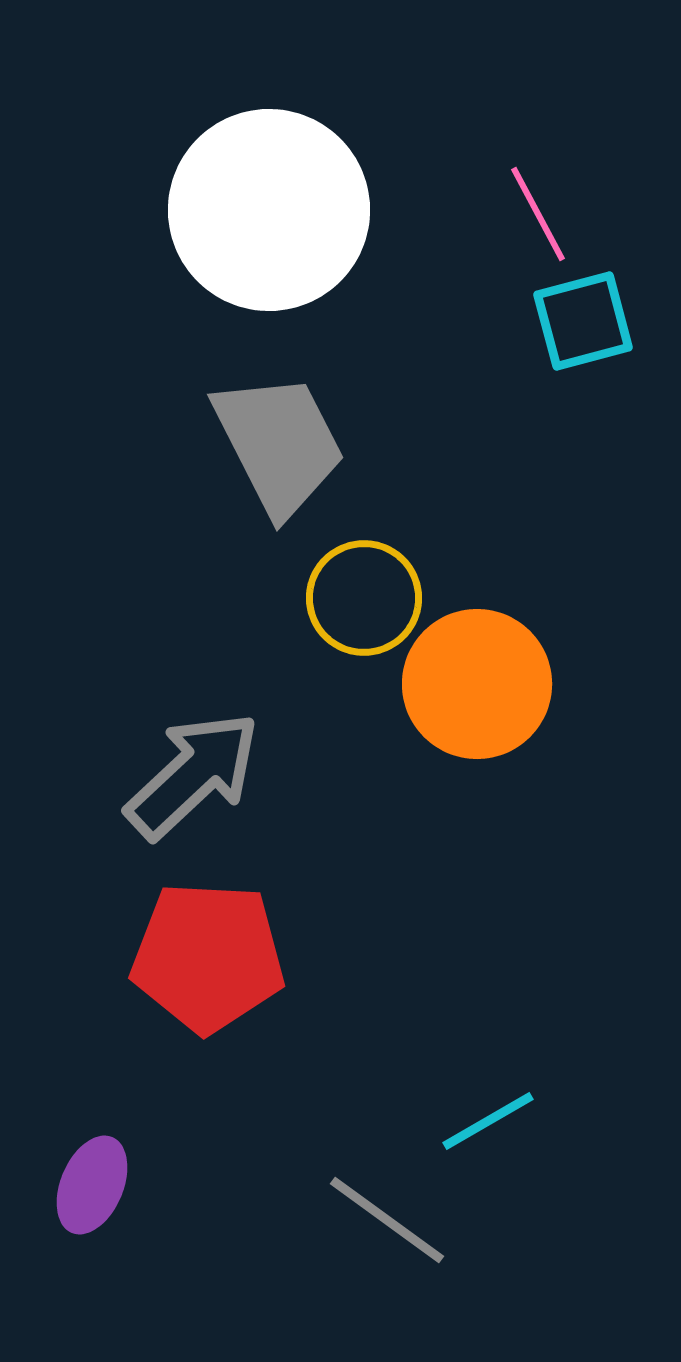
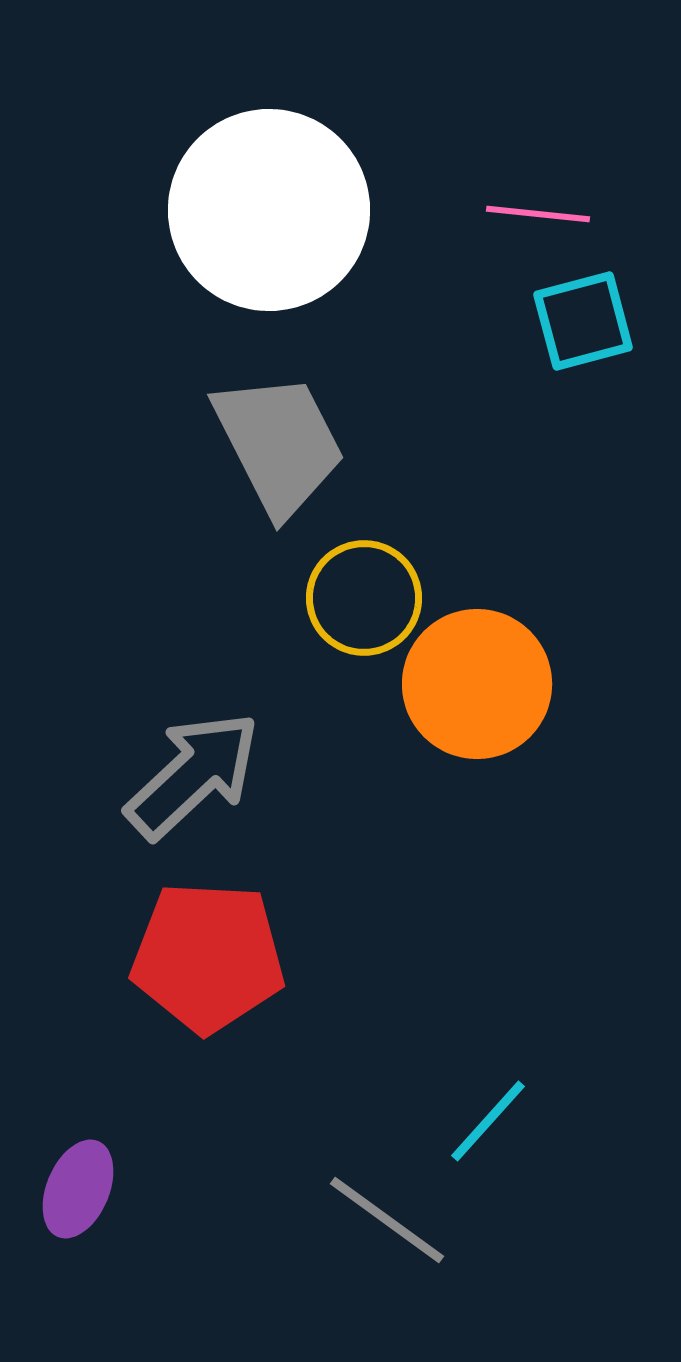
pink line: rotated 56 degrees counterclockwise
cyan line: rotated 18 degrees counterclockwise
purple ellipse: moved 14 px left, 4 px down
